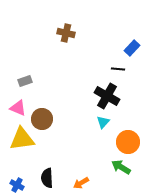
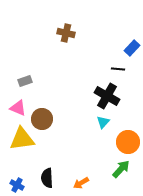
green arrow: moved 2 px down; rotated 102 degrees clockwise
